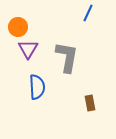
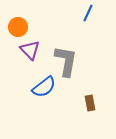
purple triangle: moved 2 px right, 1 px down; rotated 15 degrees counterclockwise
gray L-shape: moved 1 px left, 4 px down
blue semicircle: moved 7 px right; rotated 55 degrees clockwise
